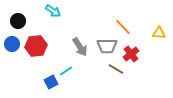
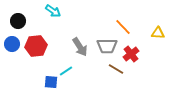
yellow triangle: moved 1 px left
blue square: rotated 32 degrees clockwise
